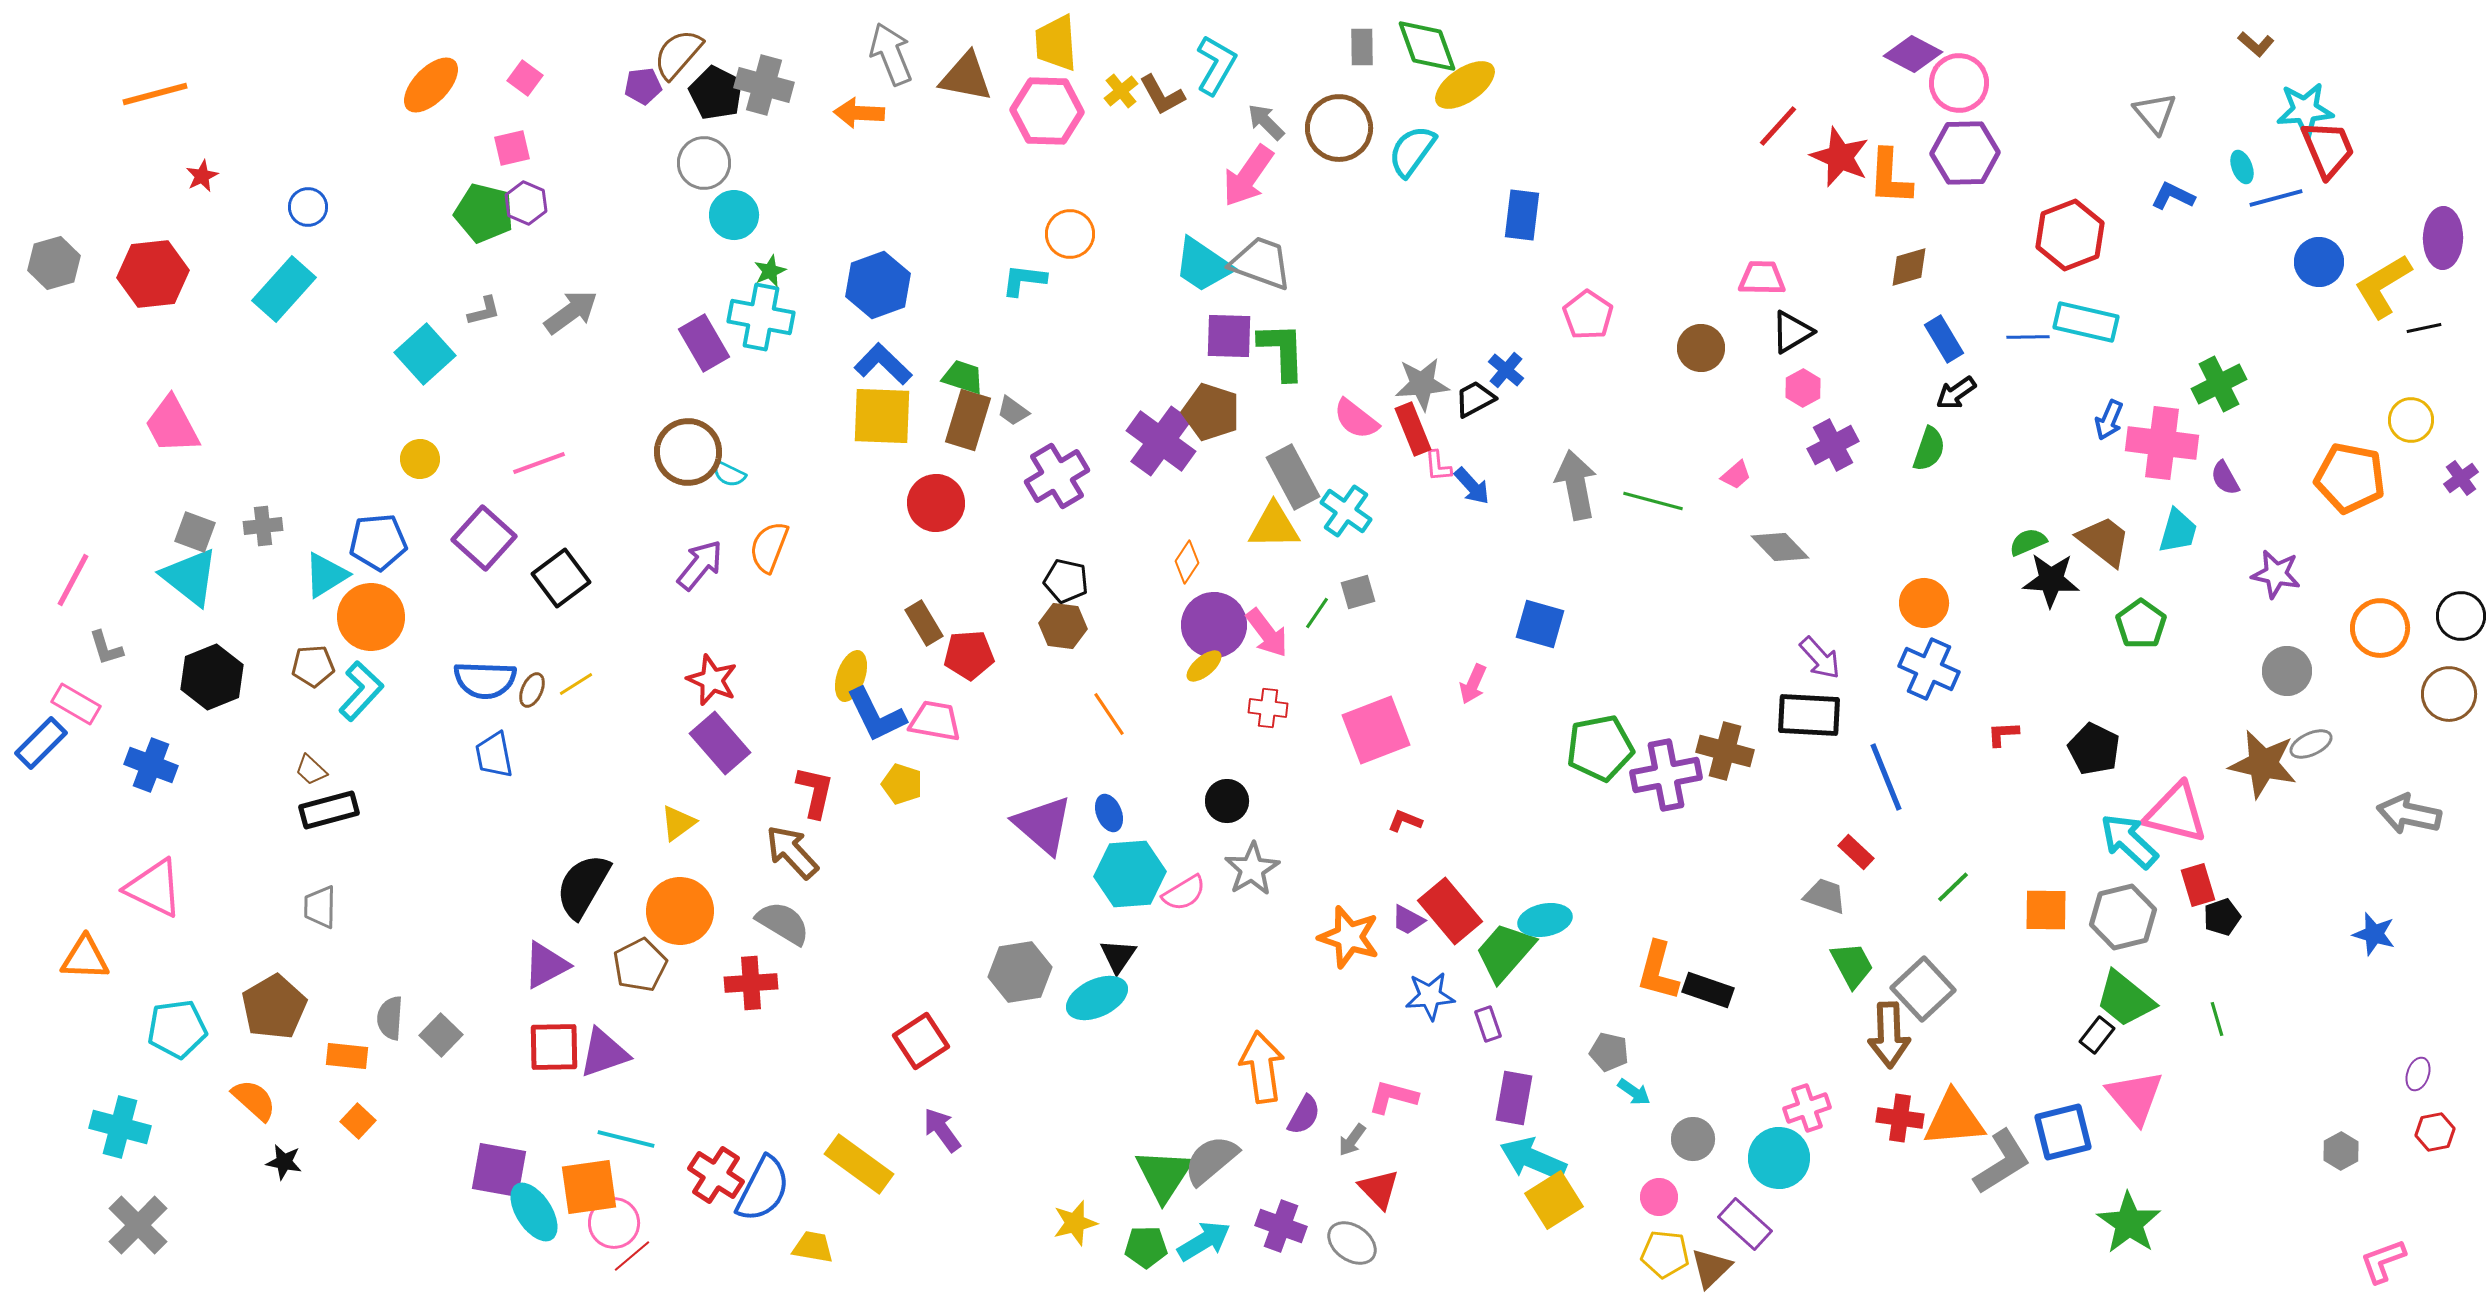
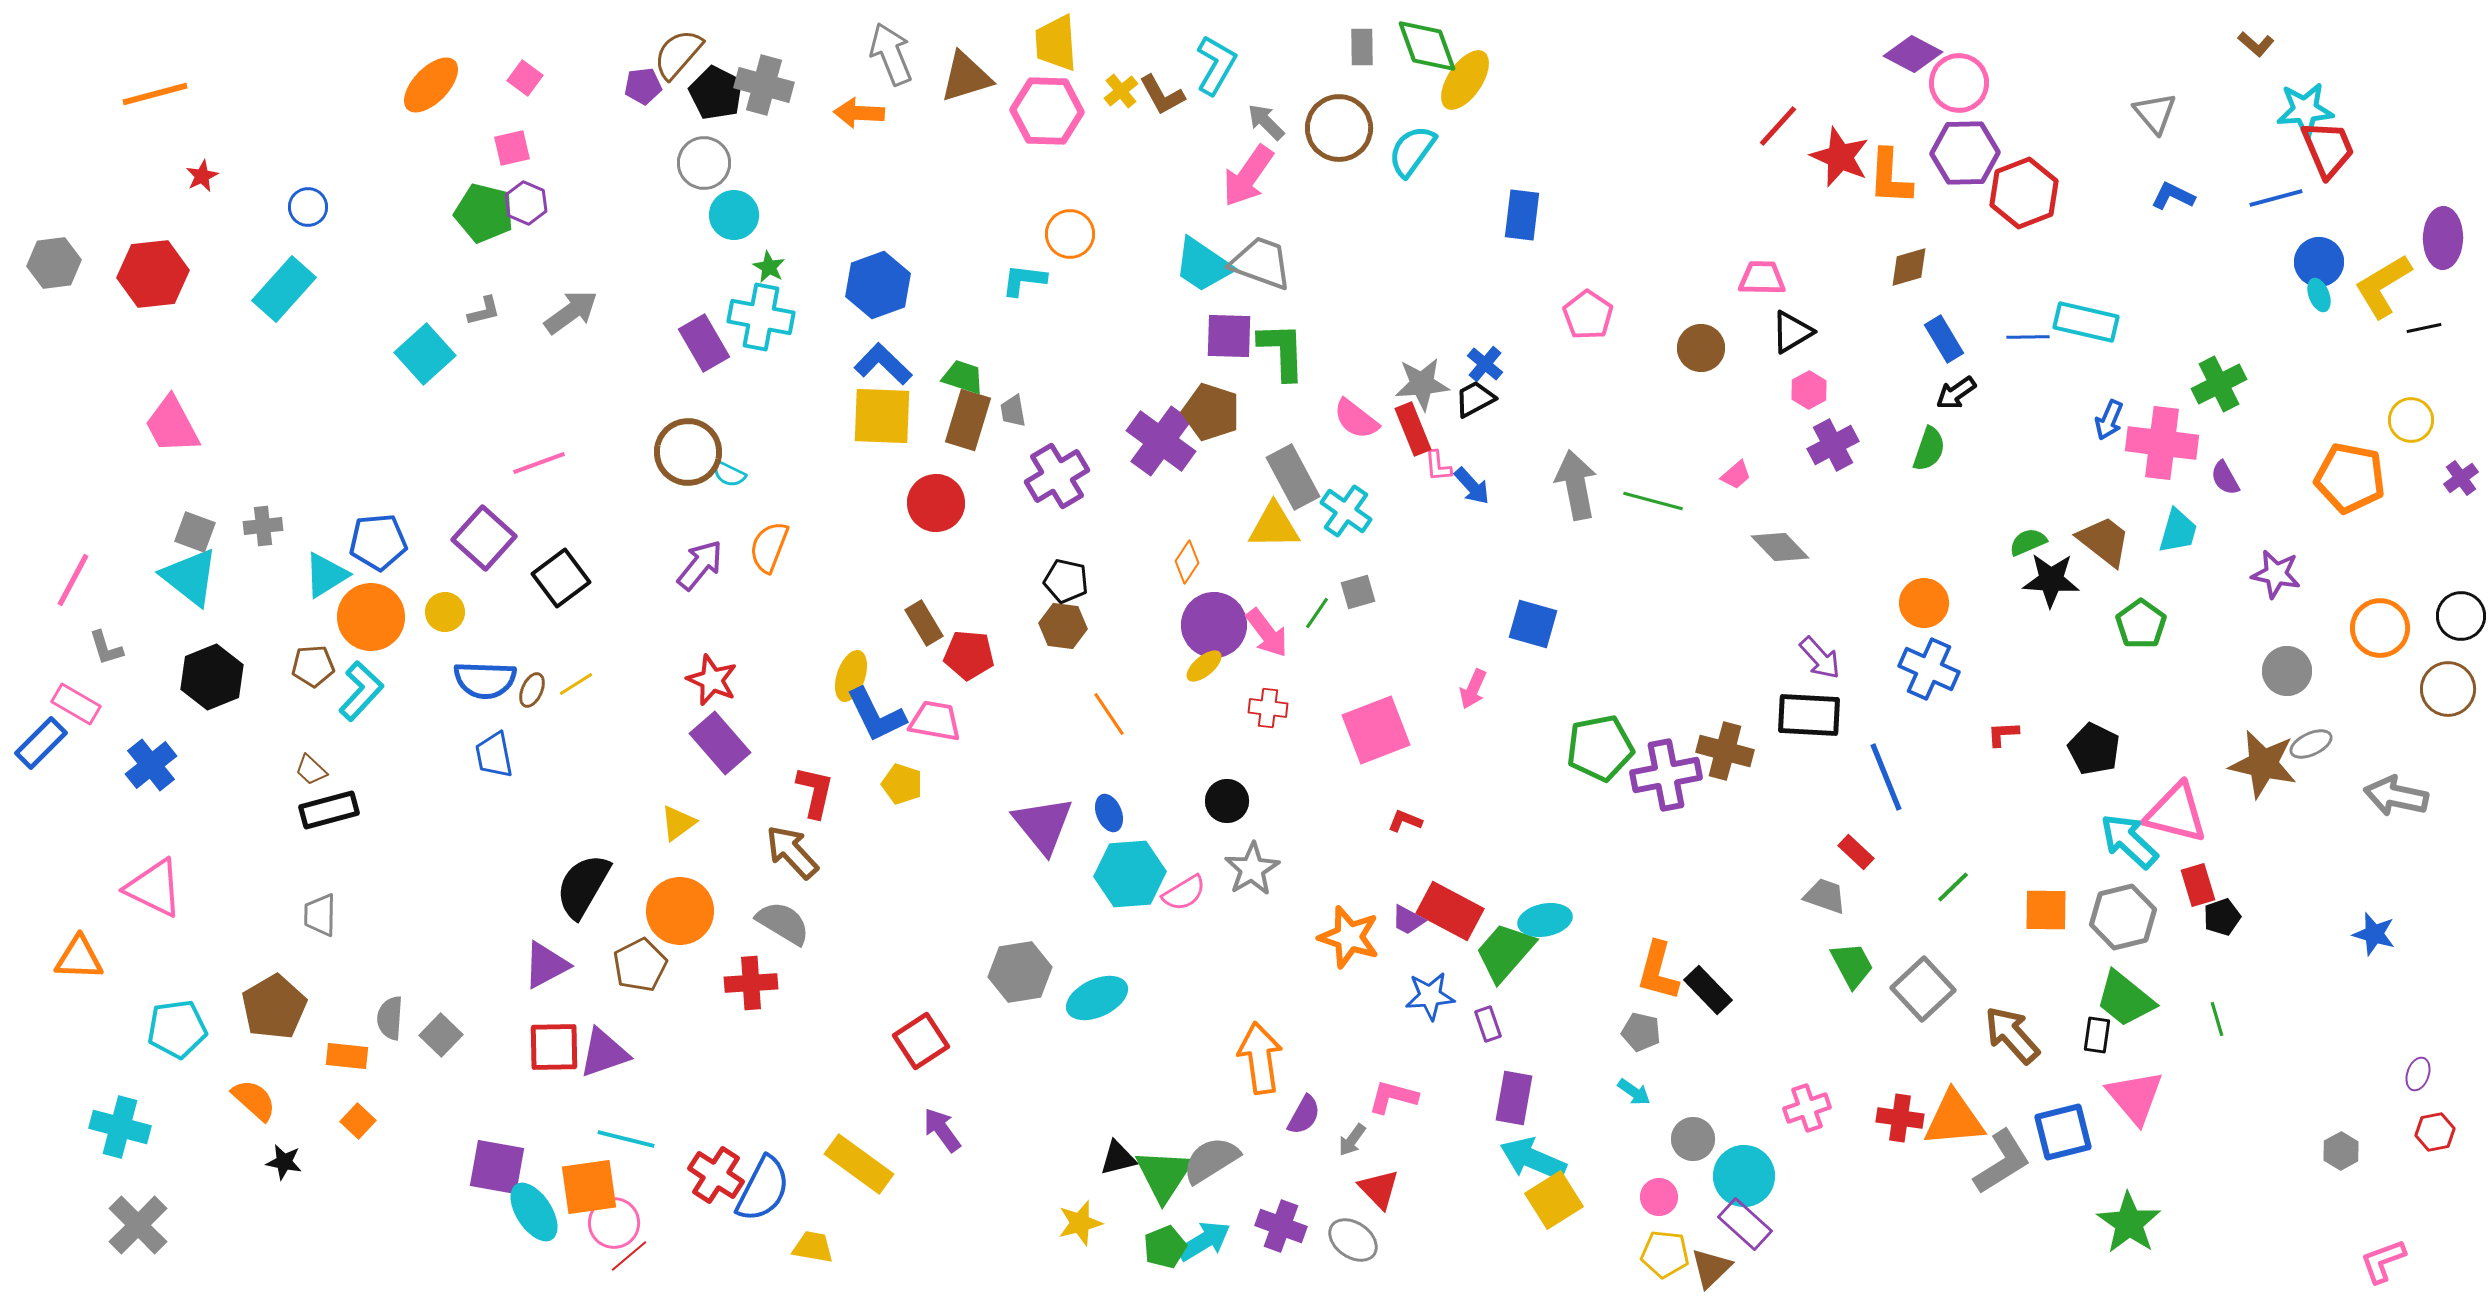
brown triangle at (966, 77): rotated 28 degrees counterclockwise
yellow ellipse at (1465, 85): moved 5 px up; rotated 22 degrees counterclockwise
cyan ellipse at (2242, 167): moved 77 px right, 128 px down
red hexagon at (2070, 235): moved 46 px left, 42 px up
gray hexagon at (54, 263): rotated 9 degrees clockwise
green star at (770, 271): moved 1 px left, 4 px up; rotated 20 degrees counterclockwise
blue cross at (1506, 370): moved 21 px left, 6 px up
pink hexagon at (1803, 388): moved 6 px right, 2 px down
gray trapezoid at (1013, 411): rotated 44 degrees clockwise
yellow circle at (420, 459): moved 25 px right, 153 px down
blue square at (1540, 624): moved 7 px left
red pentagon at (969, 655): rotated 9 degrees clockwise
pink arrow at (1473, 684): moved 5 px down
brown circle at (2449, 694): moved 1 px left, 5 px up
blue cross at (151, 765): rotated 30 degrees clockwise
gray arrow at (2409, 814): moved 13 px left, 18 px up
purple triangle at (1043, 825): rotated 10 degrees clockwise
gray trapezoid at (320, 907): moved 8 px down
red rectangle at (1450, 911): rotated 22 degrees counterclockwise
black triangle at (1118, 956): moved 202 px down; rotated 42 degrees clockwise
orange triangle at (85, 958): moved 6 px left
black rectangle at (1708, 990): rotated 27 degrees clockwise
brown arrow at (1889, 1035): moved 123 px right; rotated 140 degrees clockwise
black rectangle at (2097, 1035): rotated 30 degrees counterclockwise
gray pentagon at (1609, 1052): moved 32 px right, 20 px up
orange arrow at (1262, 1067): moved 2 px left, 9 px up
cyan circle at (1779, 1158): moved 35 px left, 18 px down
gray semicircle at (1211, 1160): rotated 8 degrees clockwise
purple square at (499, 1170): moved 2 px left, 3 px up
yellow star at (1075, 1223): moved 5 px right
gray ellipse at (1352, 1243): moved 1 px right, 3 px up
green pentagon at (1146, 1247): moved 19 px right; rotated 21 degrees counterclockwise
red line at (632, 1256): moved 3 px left
